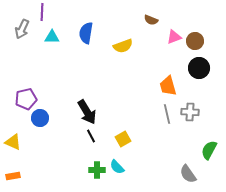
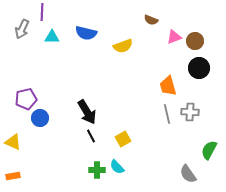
blue semicircle: rotated 85 degrees counterclockwise
